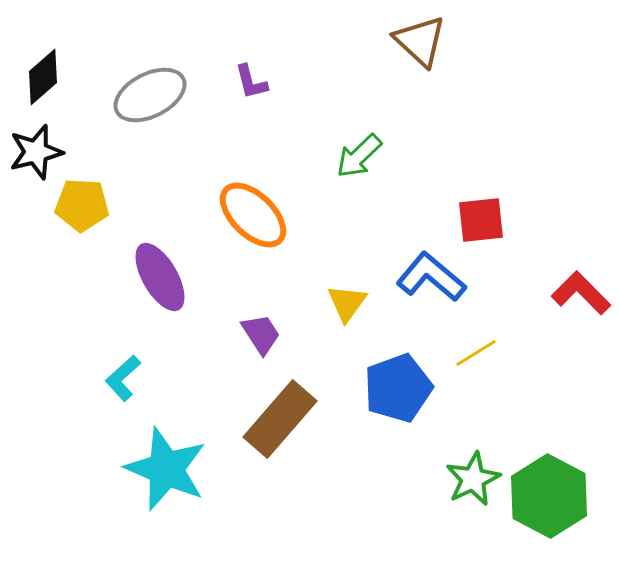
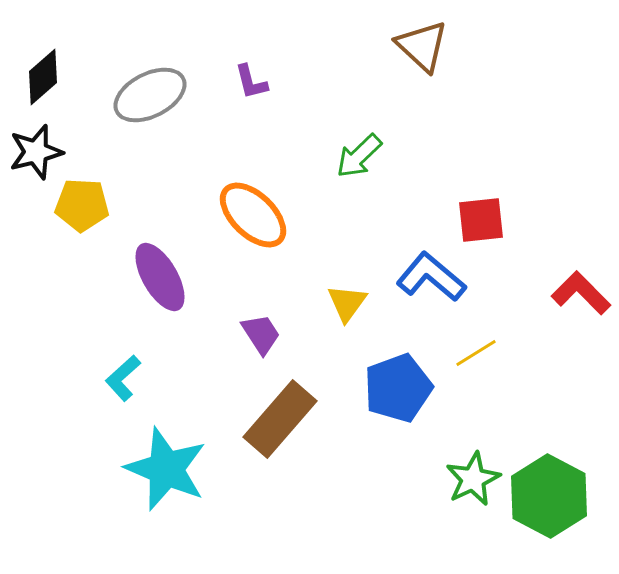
brown triangle: moved 2 px right, 5 px down
